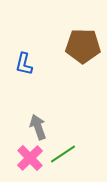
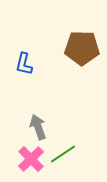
brown pentagon: moved 1 px left, 2 px down
pink cross: moved 1 px right, 1 px down
